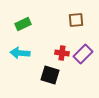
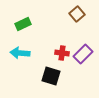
brown square: moved 1 px right, 6 px up; rotated 35 degrees counterclockwise
black square: moved 1 px right, 1 px down
